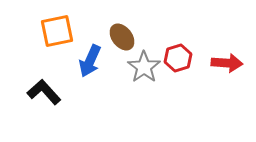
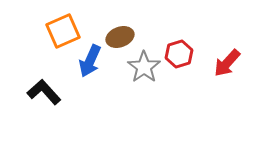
orange square: moved 6 px right; rotated 12 degrees counterclockwise
brown ellipse: moved 2 px left; rotated 72 degrees counterclockwise
red hexagon: moved 1 px right, 4 px up
red arrow: rotated 128 degrees clockwise
